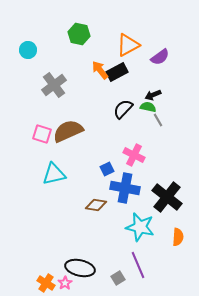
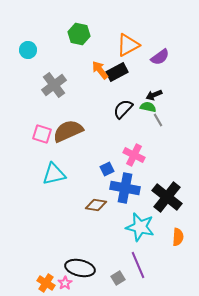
black arrow: moved 1 px right
